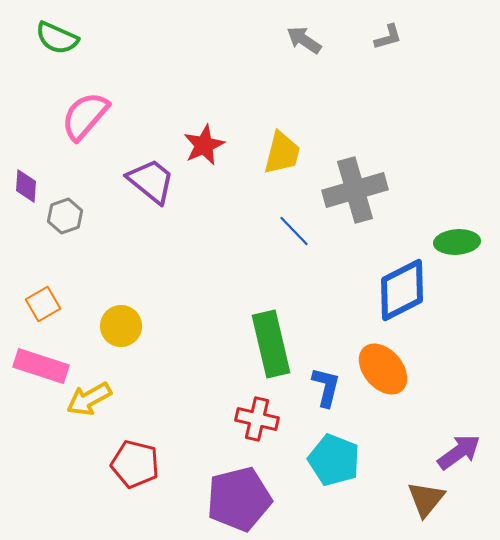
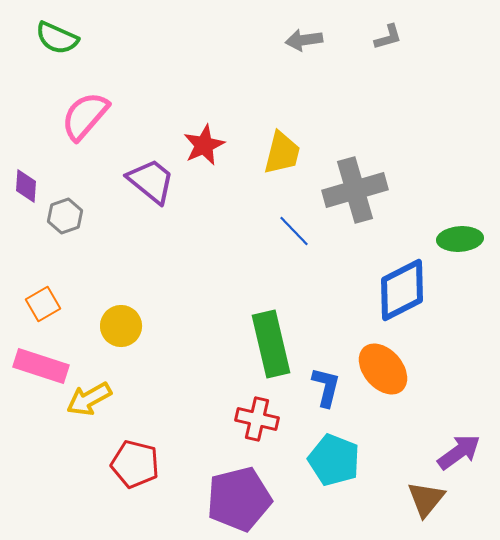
gray arrow: rotated 42 degrees counterclockwise
green ellipse: moved 3 px right, 3 px up
